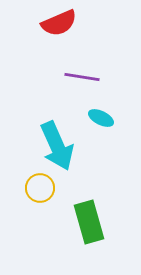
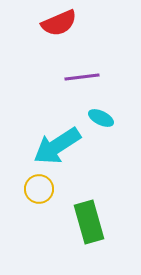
purple line: rotated 16 degrees counterclockwise
cyan arrow: rotated 81 degrees clockwise
yellow circle: moved 1 px left, 1 px down
